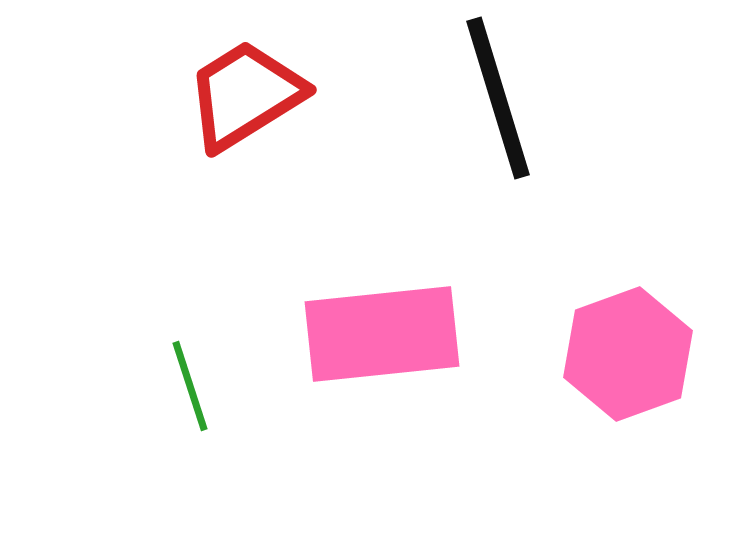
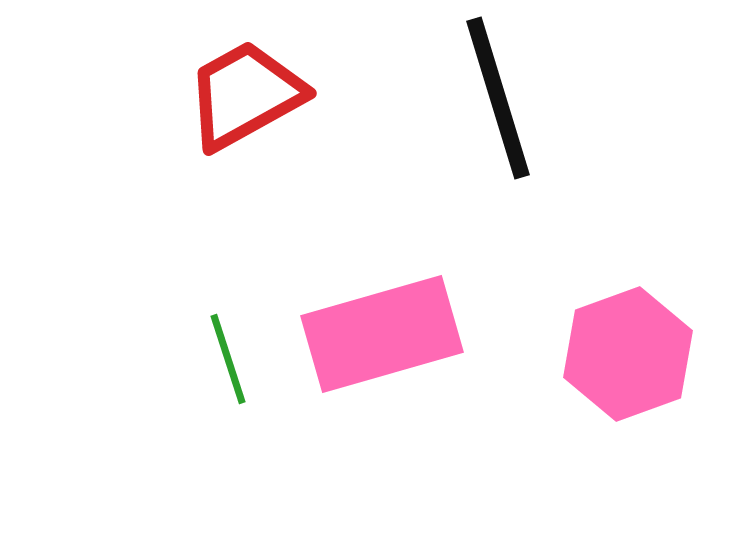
red trapezoid: rotated 3 degrees clockwise
pink rectangle: rotated 10 degrees counterclockwise
green line: moved 38 px right, 27 px up
